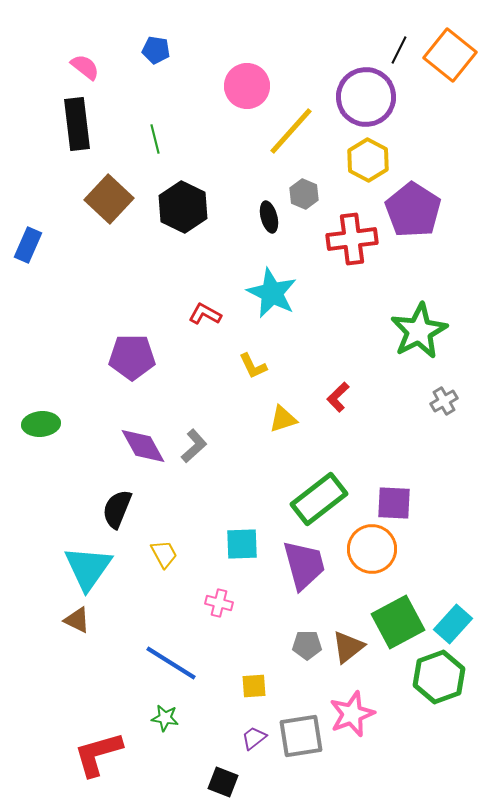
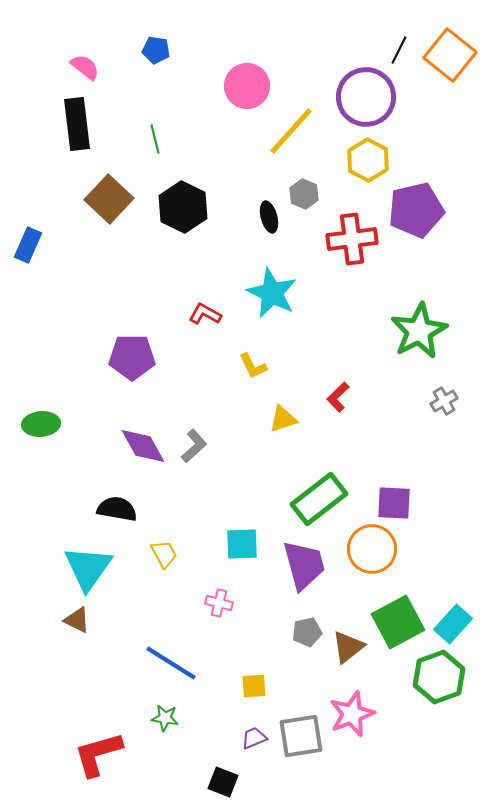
purple pentagon at (413, 210): moved 3 px right; rotated 26 degrees clockwise
black semicircle at (117, 509): rotated 78 degrees clockwise
gray pentagon at (307, 645): moved 13 px up; rotated 12 degrees counterclockwise
purple trapezoid at (254, 738): rotated 16 degrees clockwise
